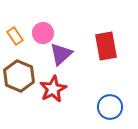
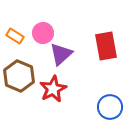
orange rectangle: rotated 24 degrees counterclockwise
